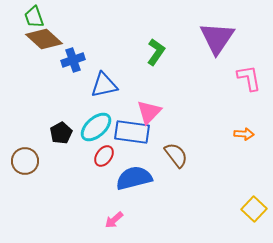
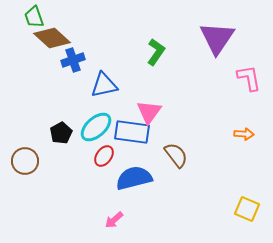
brown diamond: moved 8 px right, 1 px up
pink triangle: rotated 8 degrees counterclockwise
yellow square: moved 7 px left; rotated 20 degrees counterclockwise
